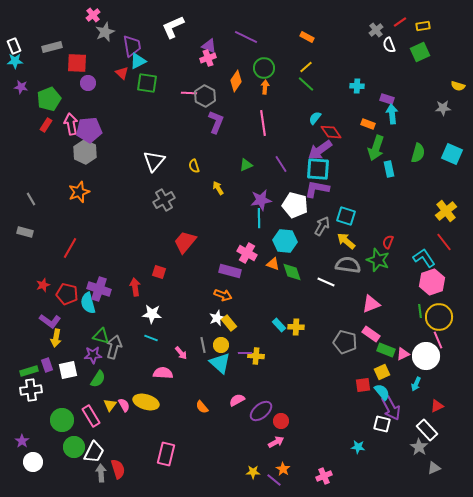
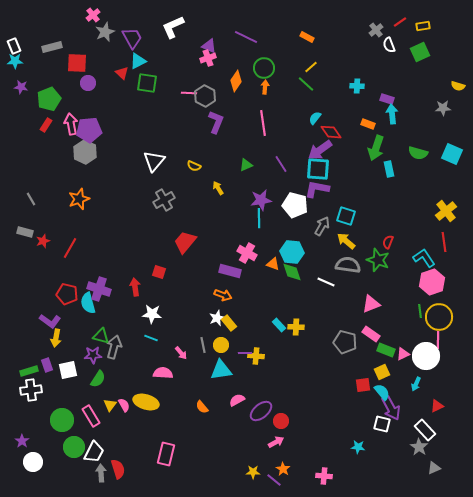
purple trapezoid at (132, 46): moved 8 px up; rotated 20 degrees counterclockwise
yellow line at (306, 67): moved 5 px right
green semicircle at (418, 153): rotated 90 degrees clockwise
yellow semicircle at (194, 166): rotated 48 degrees counterclockwise
orange star at (79, 192): moved 7 px down
cyan hexagon at (285, 241): moved 7 px right, 11 px down
red line at (444, 242): rotated 30 degrees clockwise
red star at (43, 285): moved 44 px up
pink line at (438, 340): rotated 24 degrees clockwise
cyan triangle at (220, 363): moved 1 px right, 7 px down; rotated 50 degrees counterclockwise
white rectangle at (427, 430): moved 2 px left
pink cross at (324, 476): rotated 28 degrees clockwise
